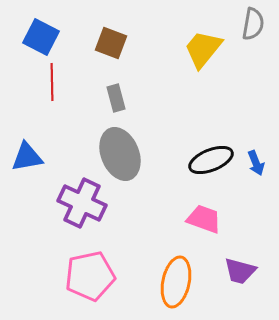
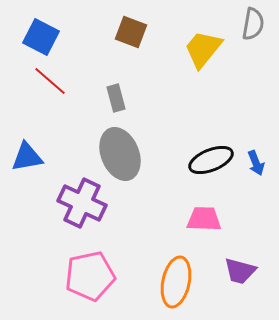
brown square: moved 20 px right, 11 px up
red line: moved 2 px left, 1 px up; rotated 48 degrees counterclockwise
pink trapezoid: rotated 18 degrees counterclockwise
